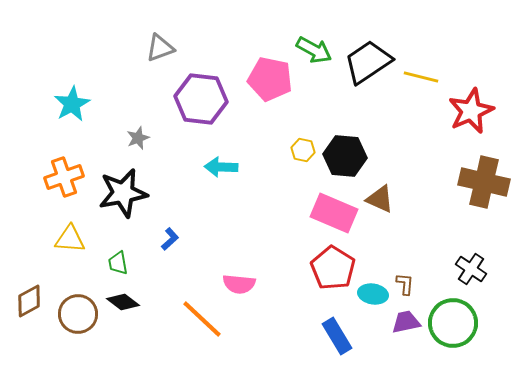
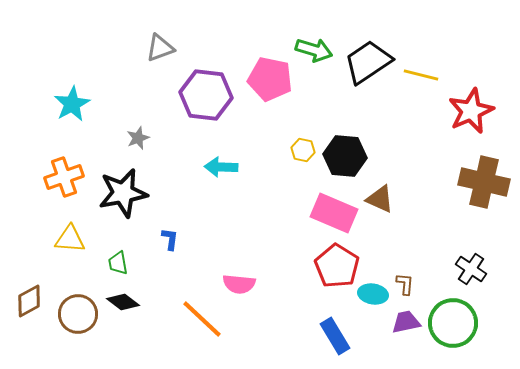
green arrow: rotated 12 degrees counterclockwise
yellow line: moved 2 px up
purple hexagon: moved 5 px right, 4 px up
blue L-shape: rotated 40 degrees counterclockwise
red pentagon: moved 4 px right, 2 px up
blue rectangle: moved 2 px left
